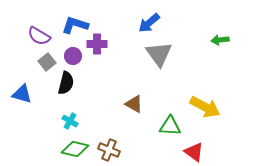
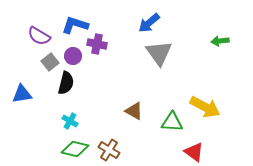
green arrow: moved 1 px down
purple cross: rotated 12 degrees clockwise
gray triangle: moved 1 px up
gray square: moved 3 px right
blue triangle: rotated 25 degrees counterclockwise
brown triangle: moved 7 px down
green triangle: moved 2 px right, 4 px up
brown cross: rotated 10 degrees clockwise
